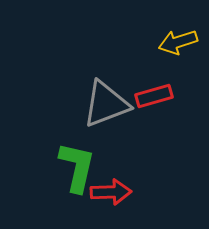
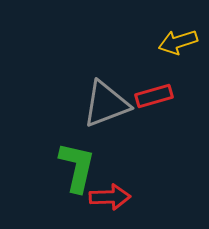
red arrow: moved 1 px left, 5 px down
